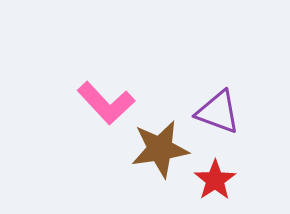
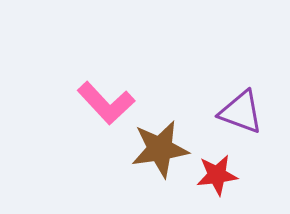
purple triangle: moved 23 px right
red star: moved 2 px right, 5 px up; rotated 27 degrees clockwise
